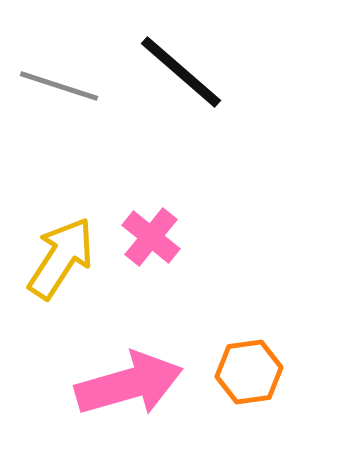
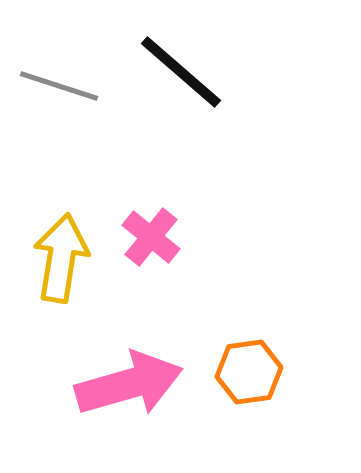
yellow arrow: rotated 24 degrees counterclockwise
